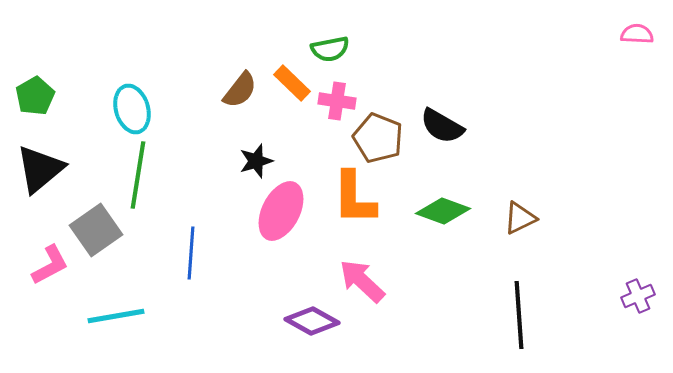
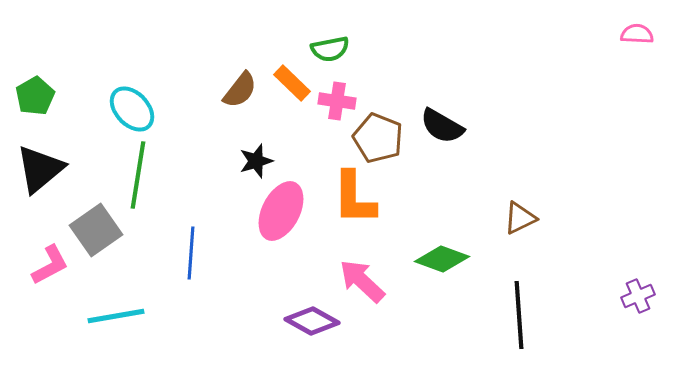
cyan ellipse: rotated 27 degrees counterclockwise
green diamond: moved 1 px left, 48 px down
